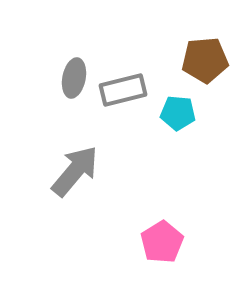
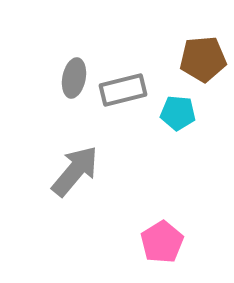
brown pentagon: moved 2 px left, 1 px up
